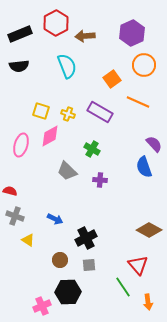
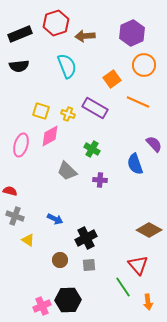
red hexagon: rotated 10 degrees clockwise
purple rectangle: moved 5 px left, 4 px up
blue semicircle: moved 9 px left, 3 px up
black hexagon: moved 8 px down
